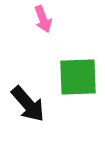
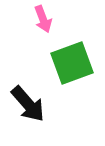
green square: moved 6 px left, 14 px up; rotated 18 degrees counterclockwise
